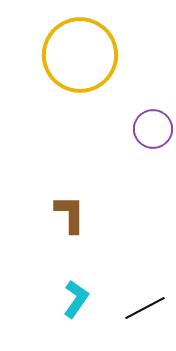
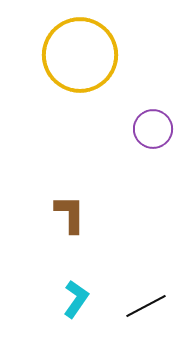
black line: moved 1 px right, 2 px up
